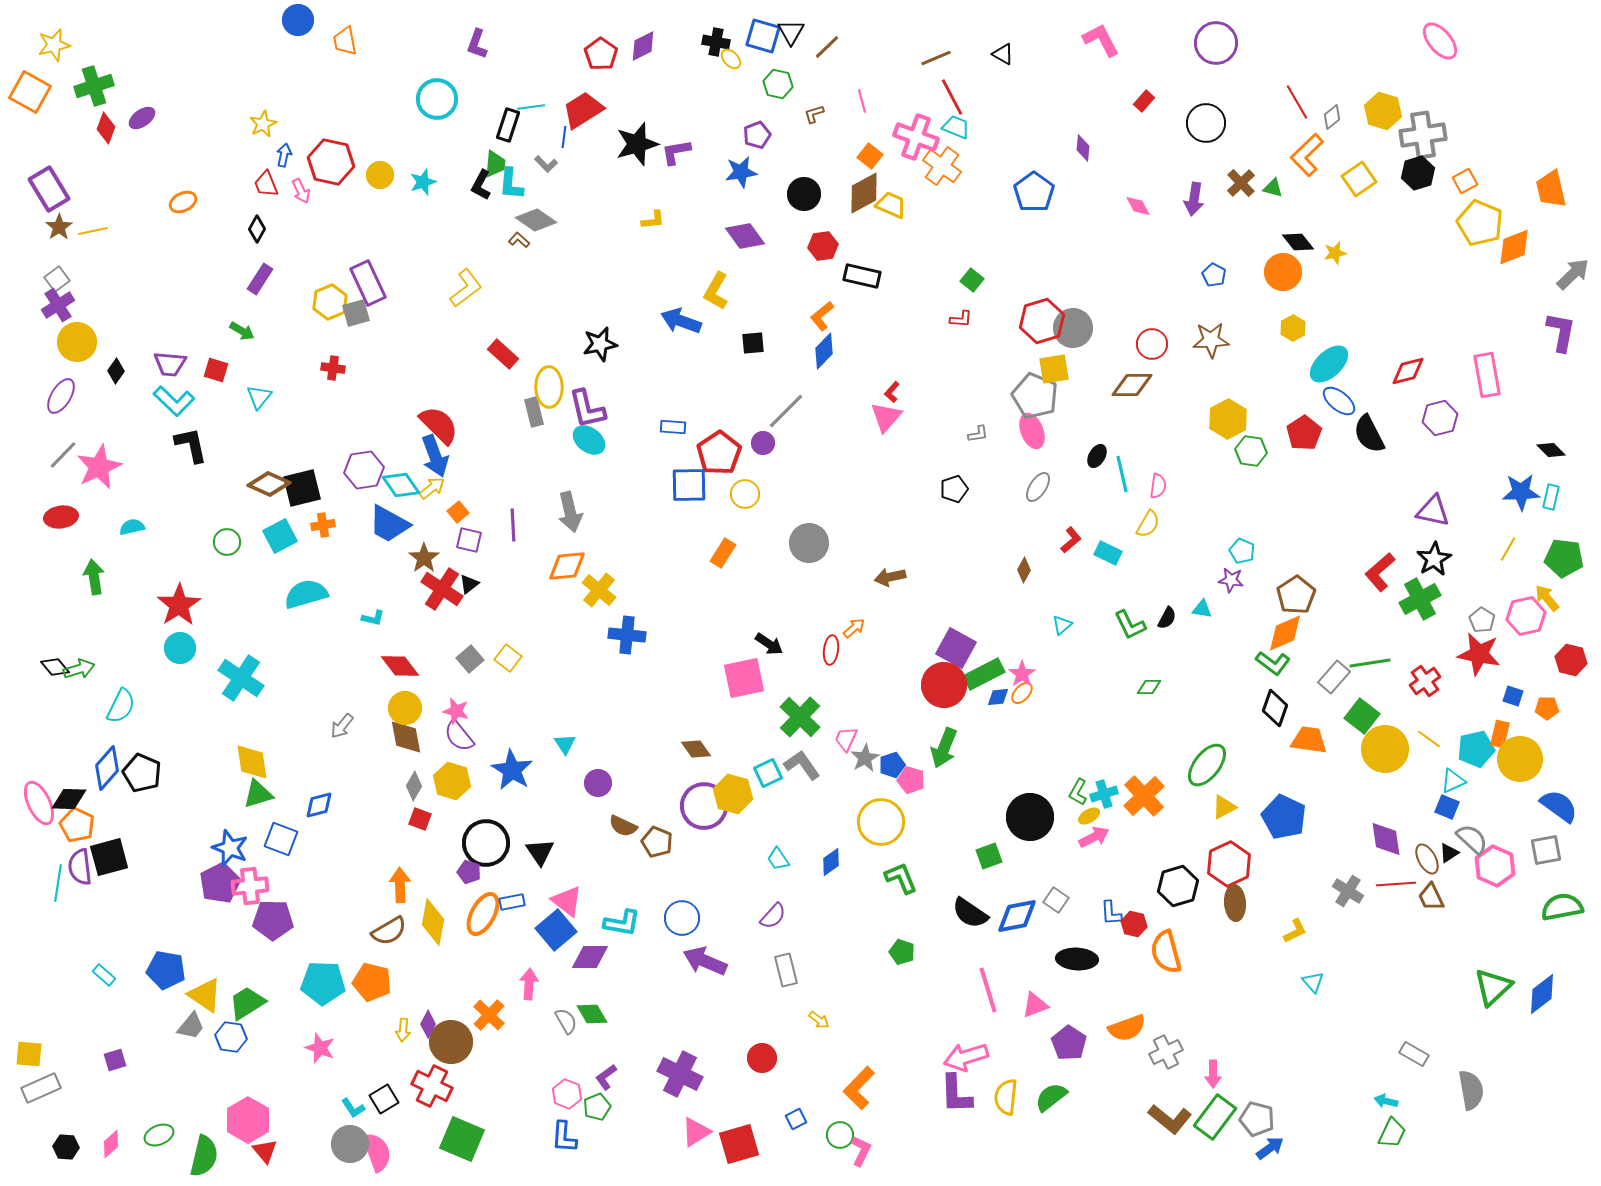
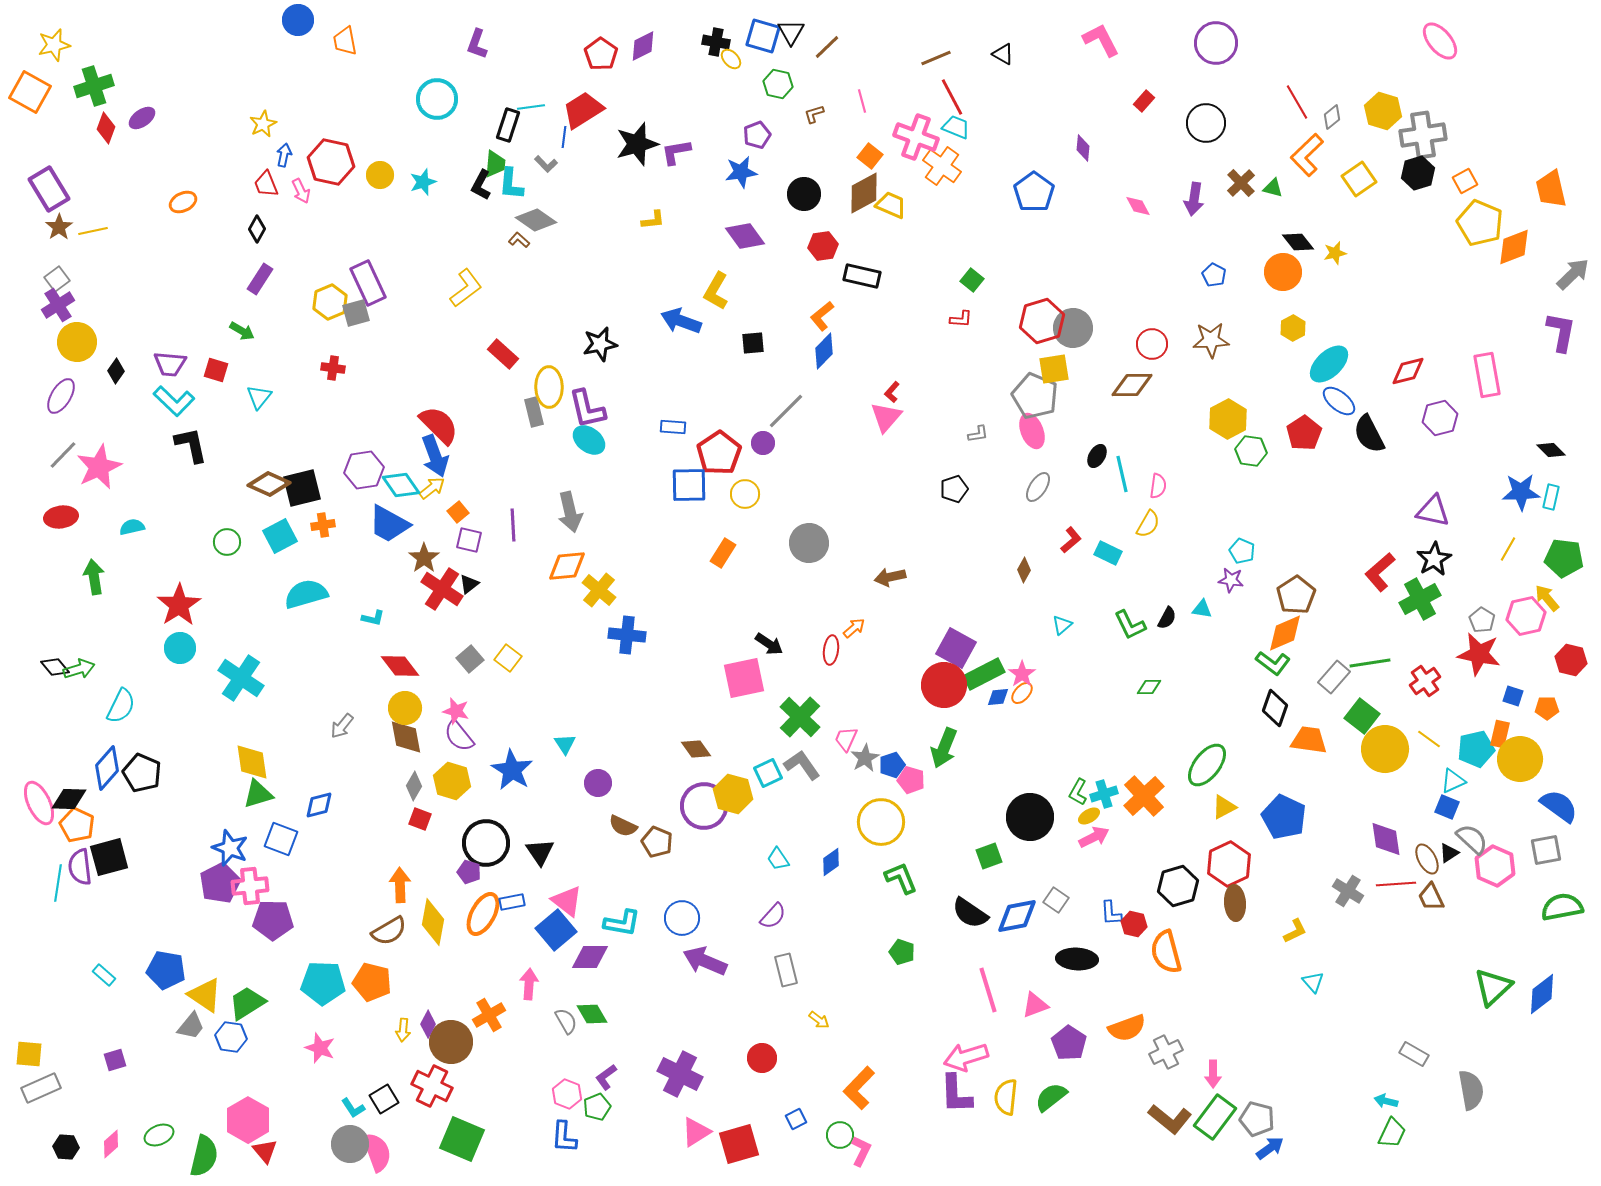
orange cross at (489, 1015): rotated 16 degrees clockwise
